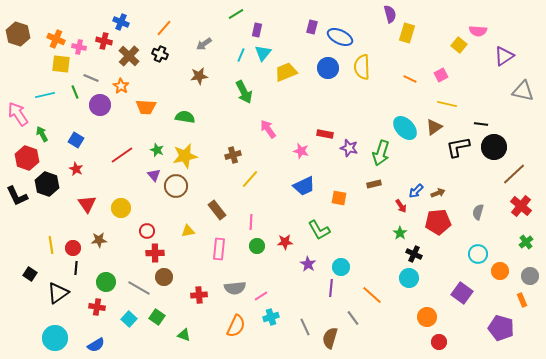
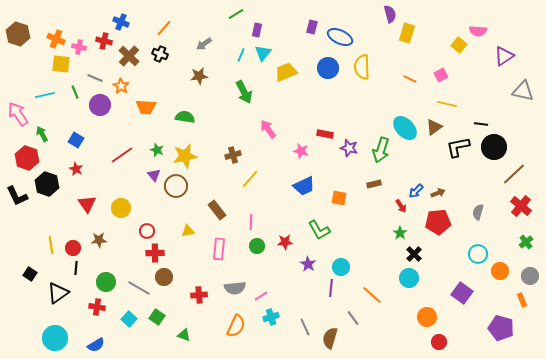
gray line at (91, 78): moved 4 px right
green arrow at (381, 153): moved 3 px up
black cross at (414, 254): rotated 21 degrees clockwise
